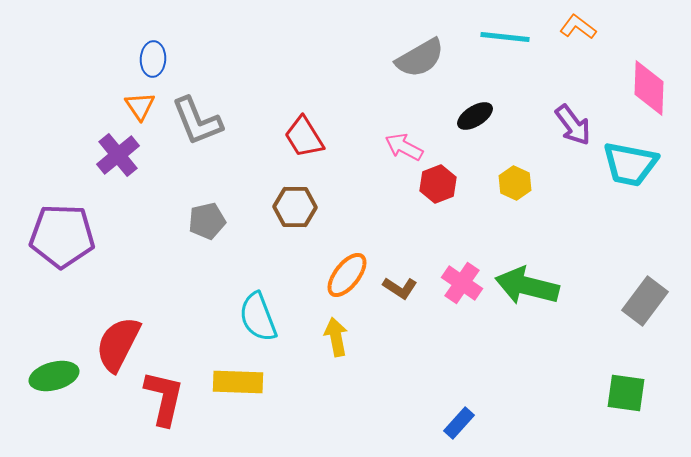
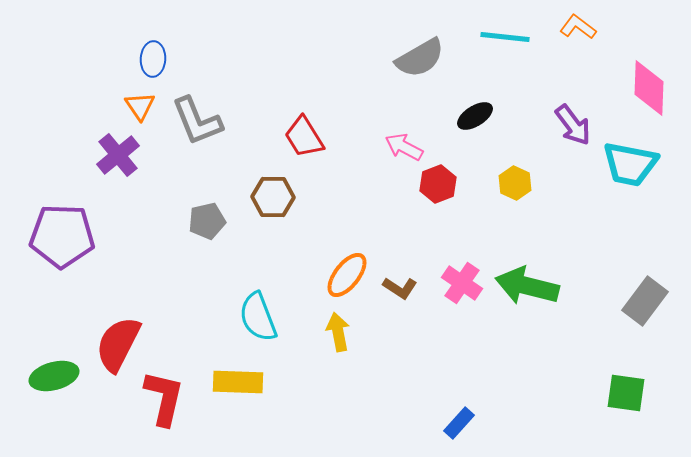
brown hexagon: moved 22 px left, 10 px up
yellow arrow: moved 2 px right, 5 px up
